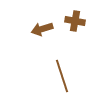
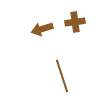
brown cross: moved 1 px down; rotated 18 degrees counterclockwise
